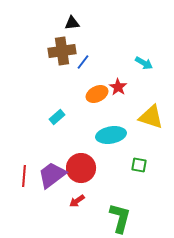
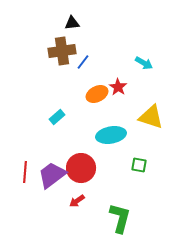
red line: moved 1 px right, 4 px up
